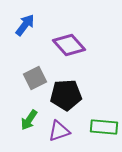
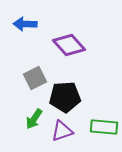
blue arrow: moved 1 px up; rotated 125 degrees counterclockwise
black pentagon: moved 1 px left, 2 px down
green arrow: moved 5 px right, 1 px up
purple triangle: moved 3 px right
